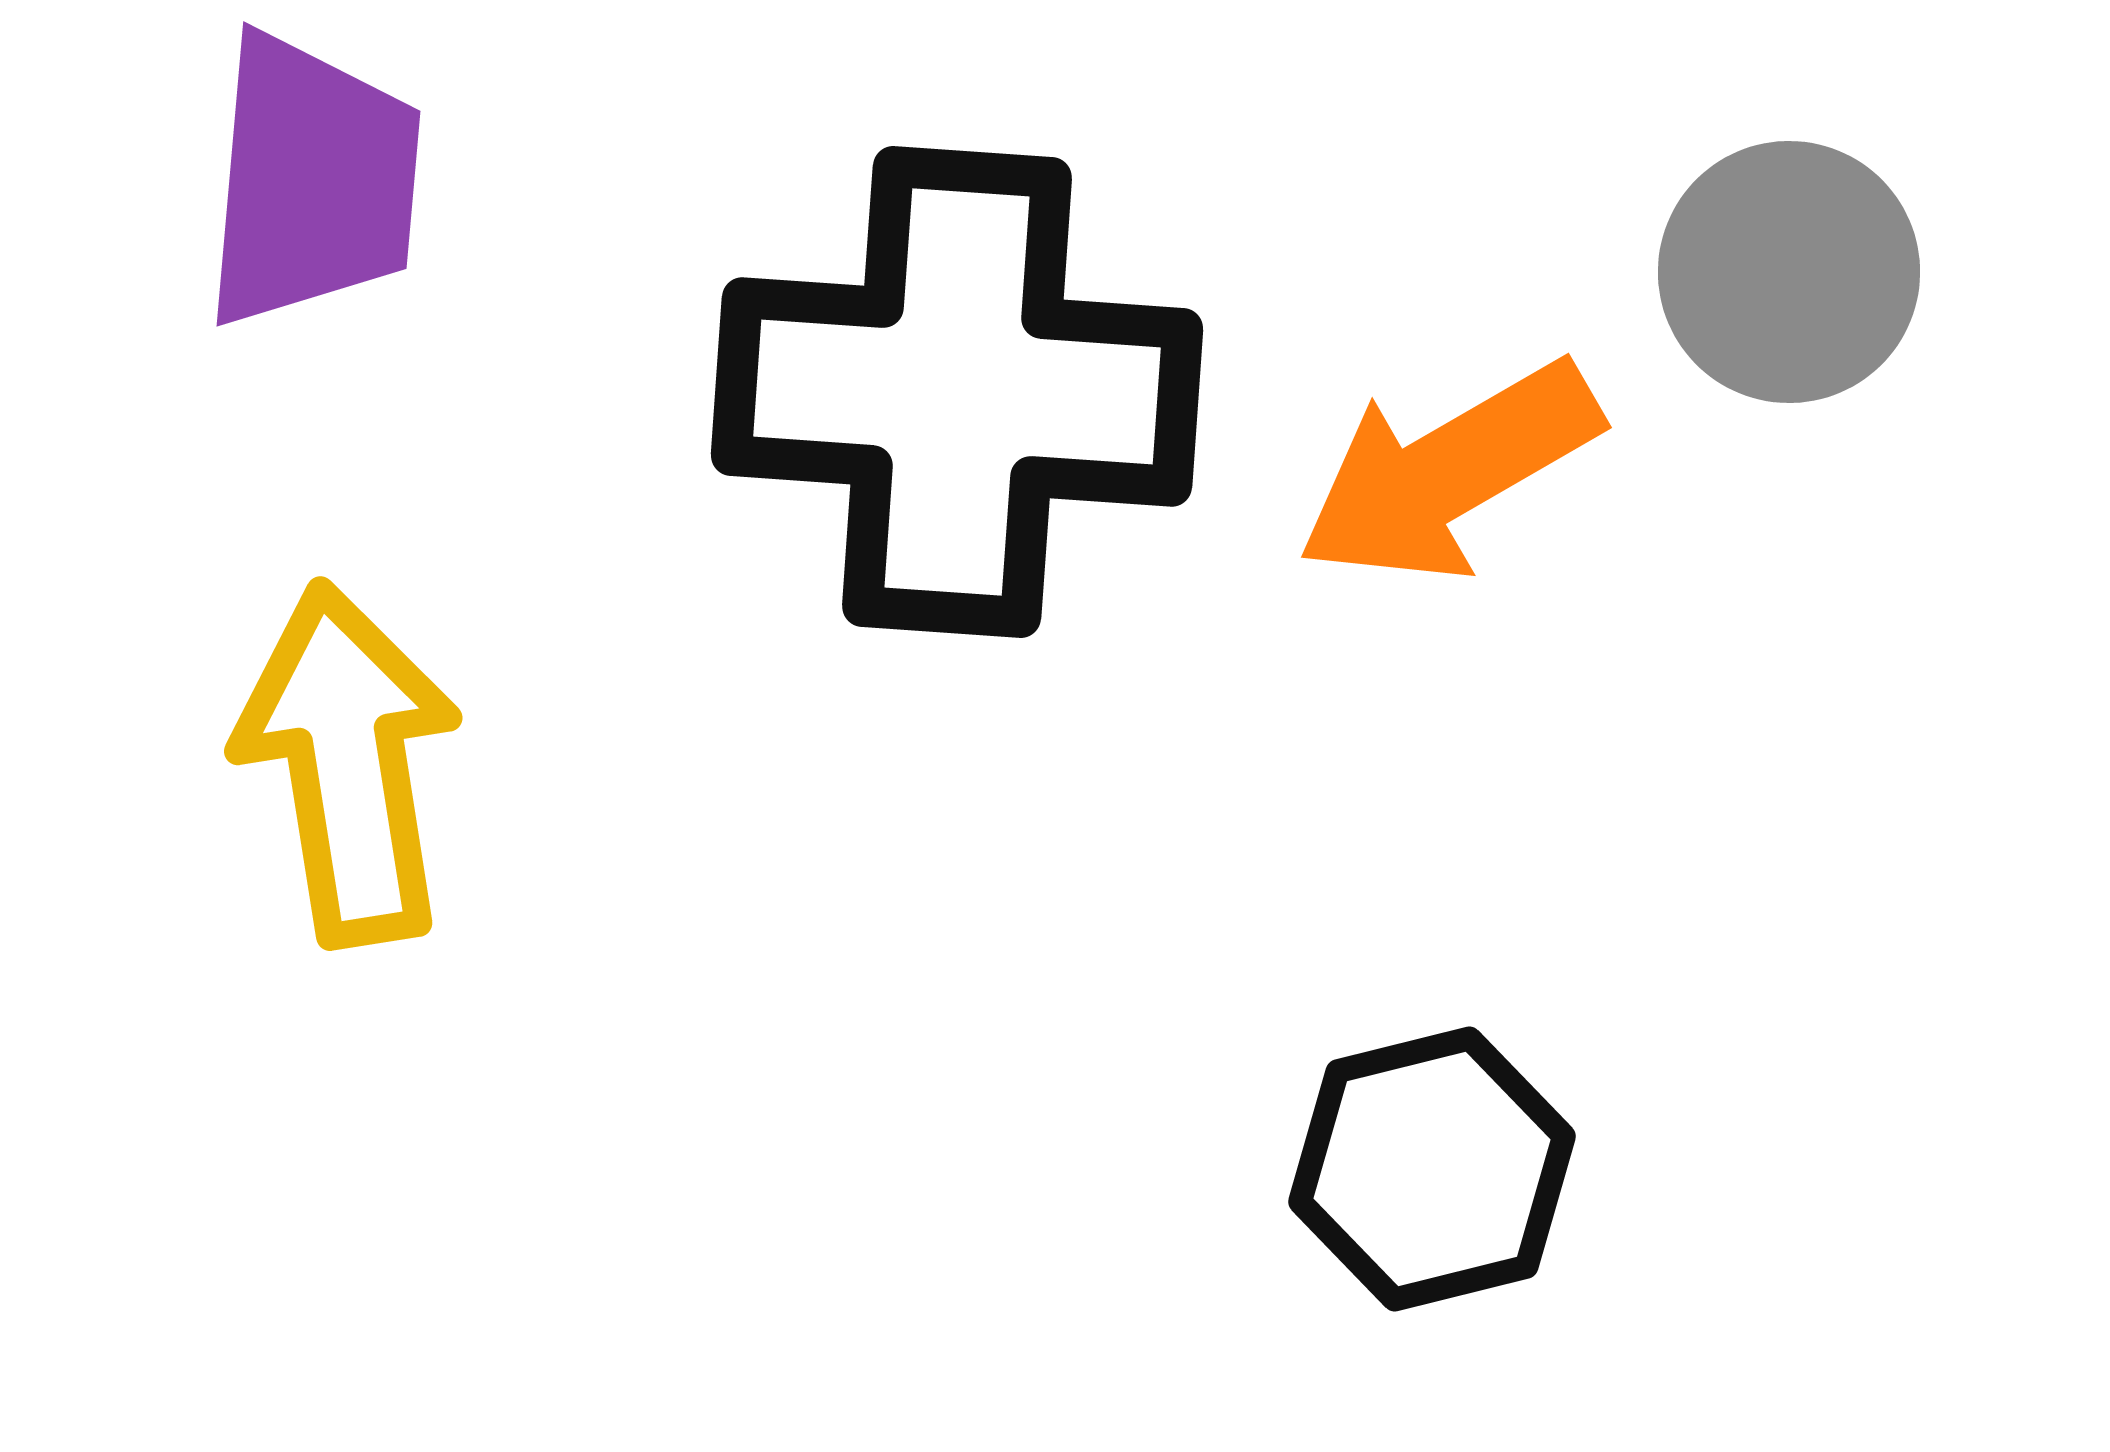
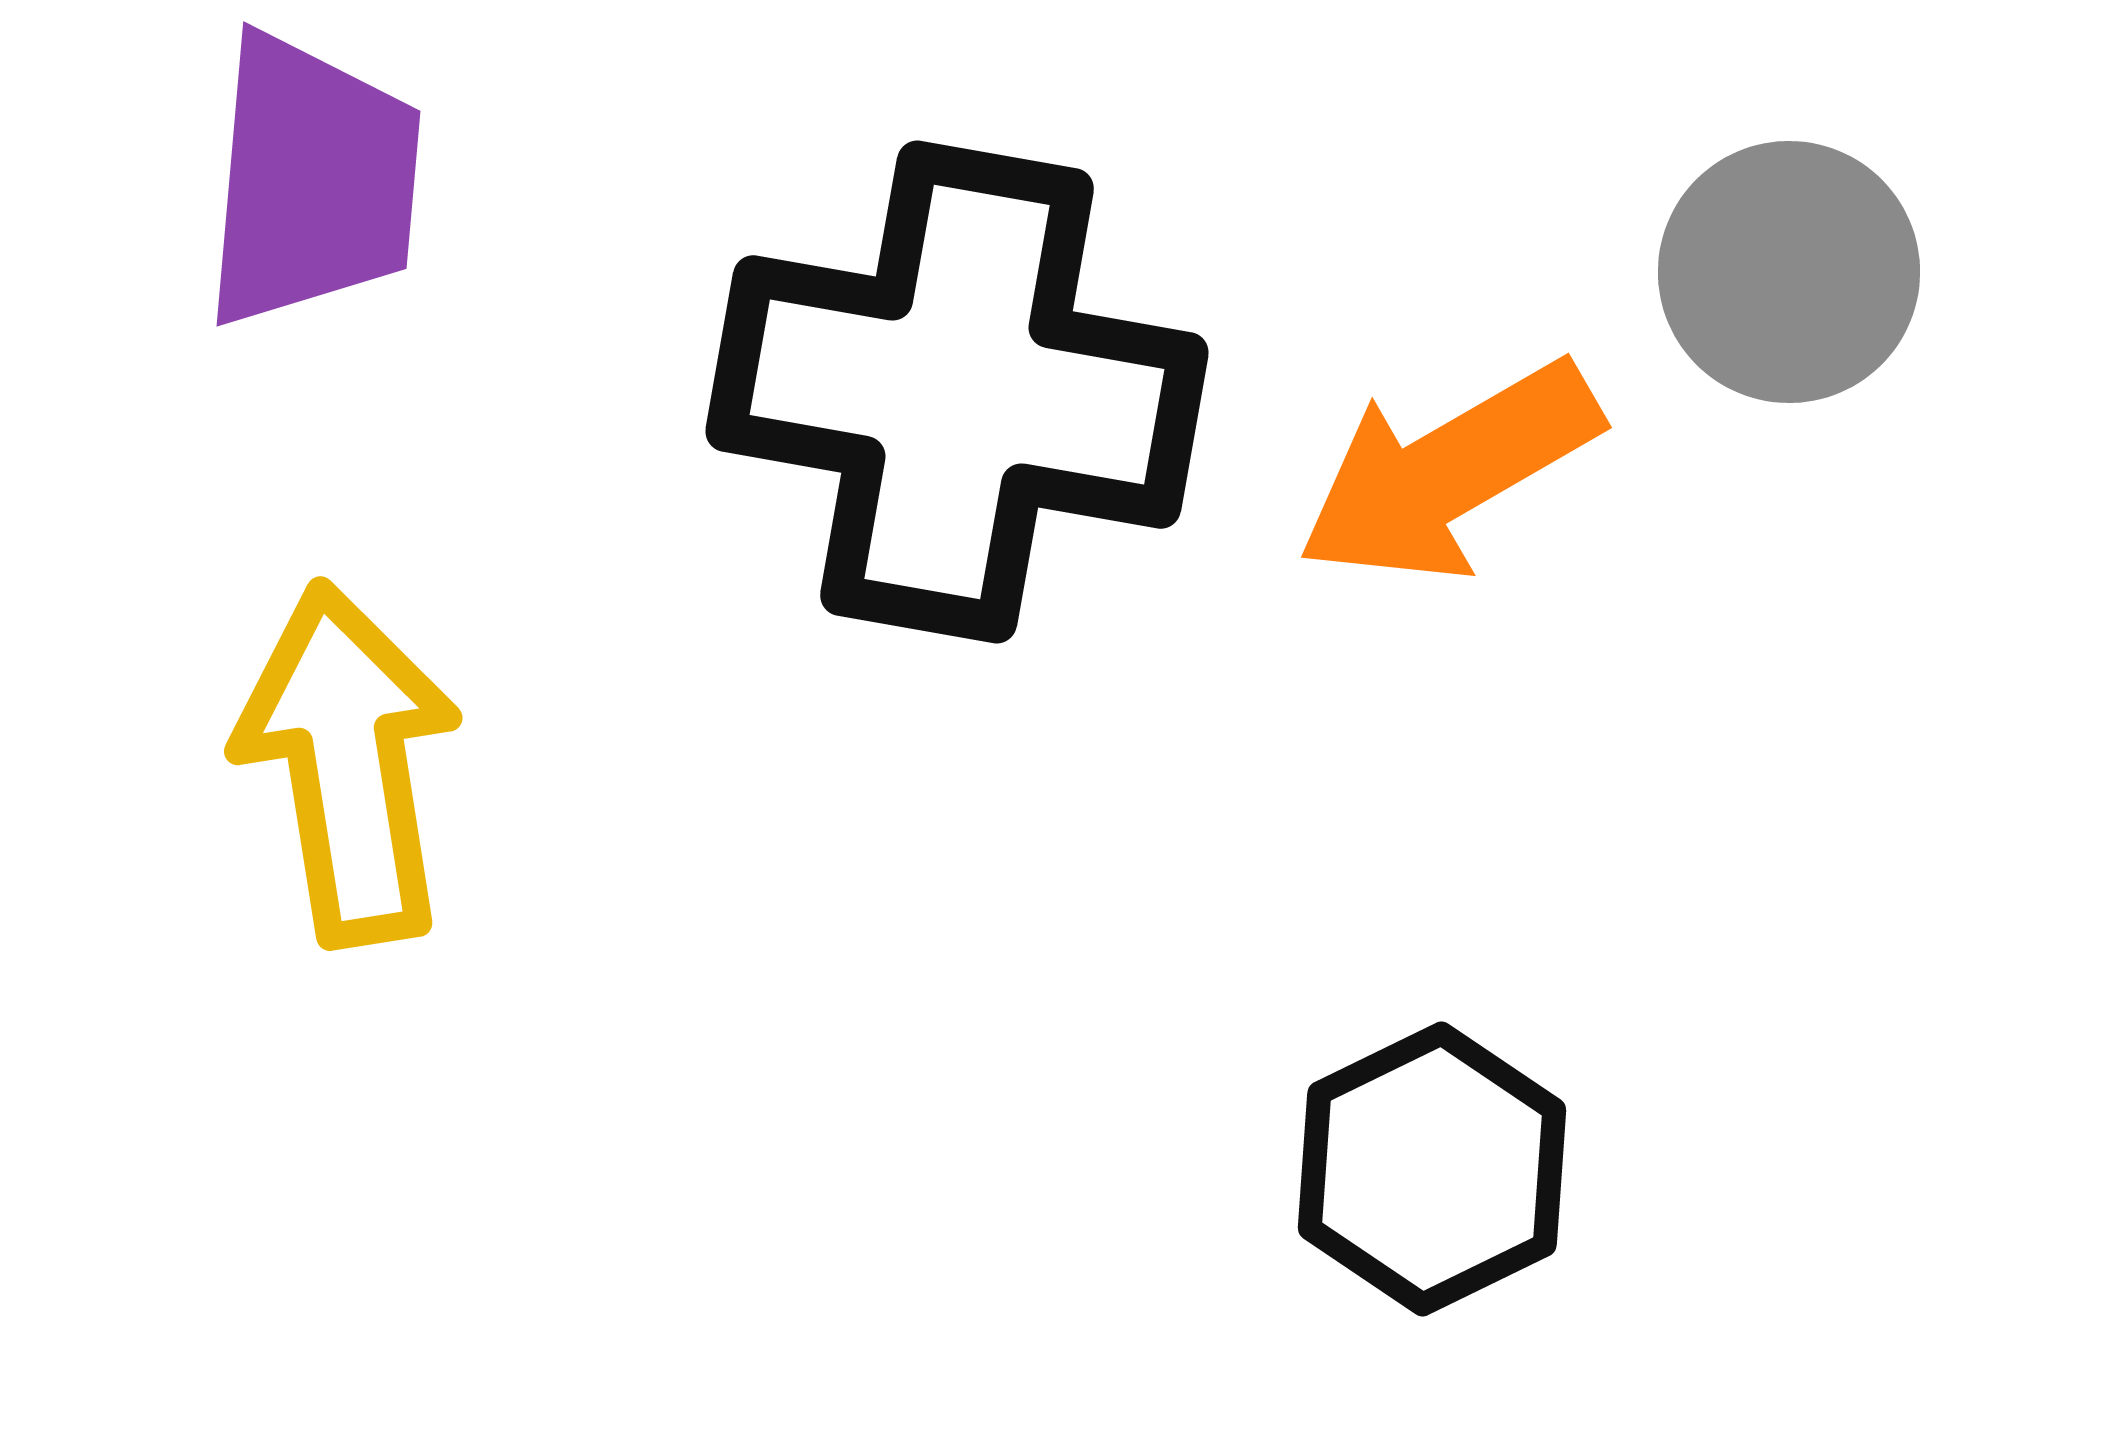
black cross: rotated 6 degrees clockwise
black hexagon: rotated 12 degrees counterclockwise
